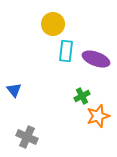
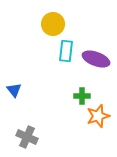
green cross: rotated 28 degrees clockwise
